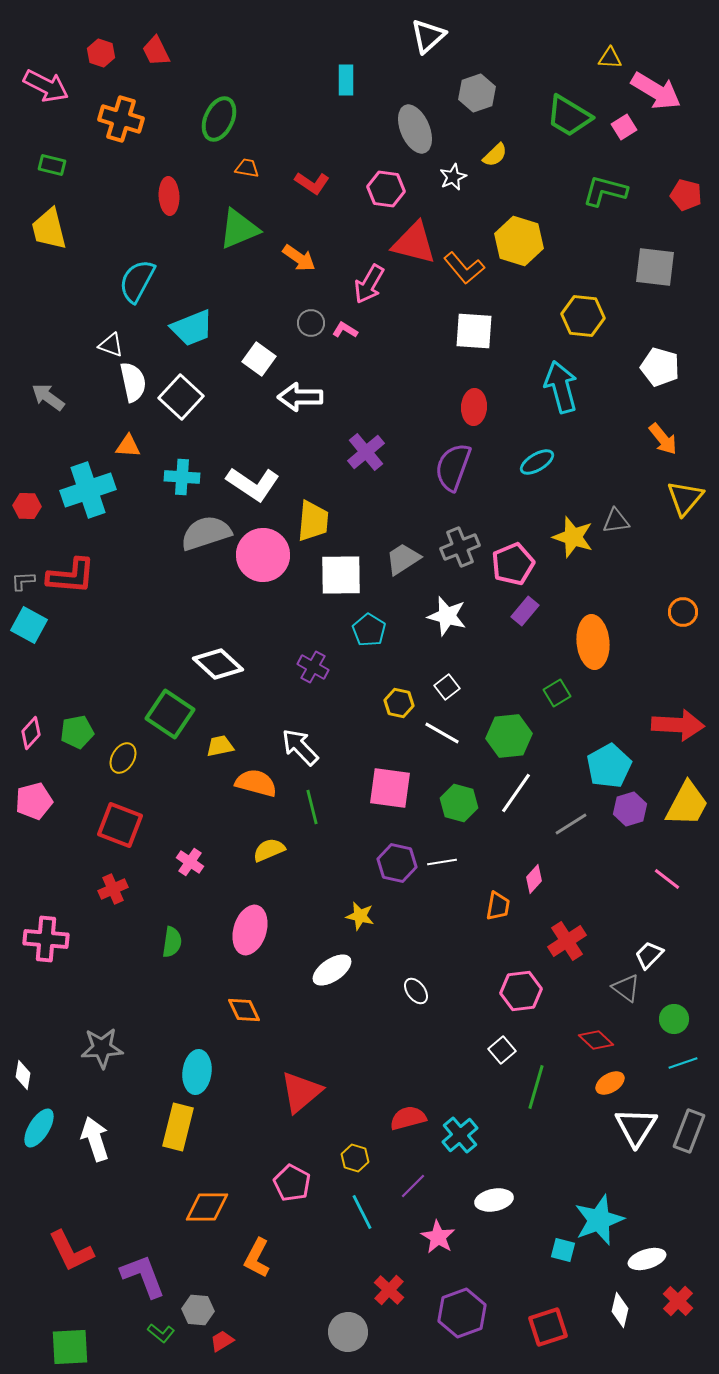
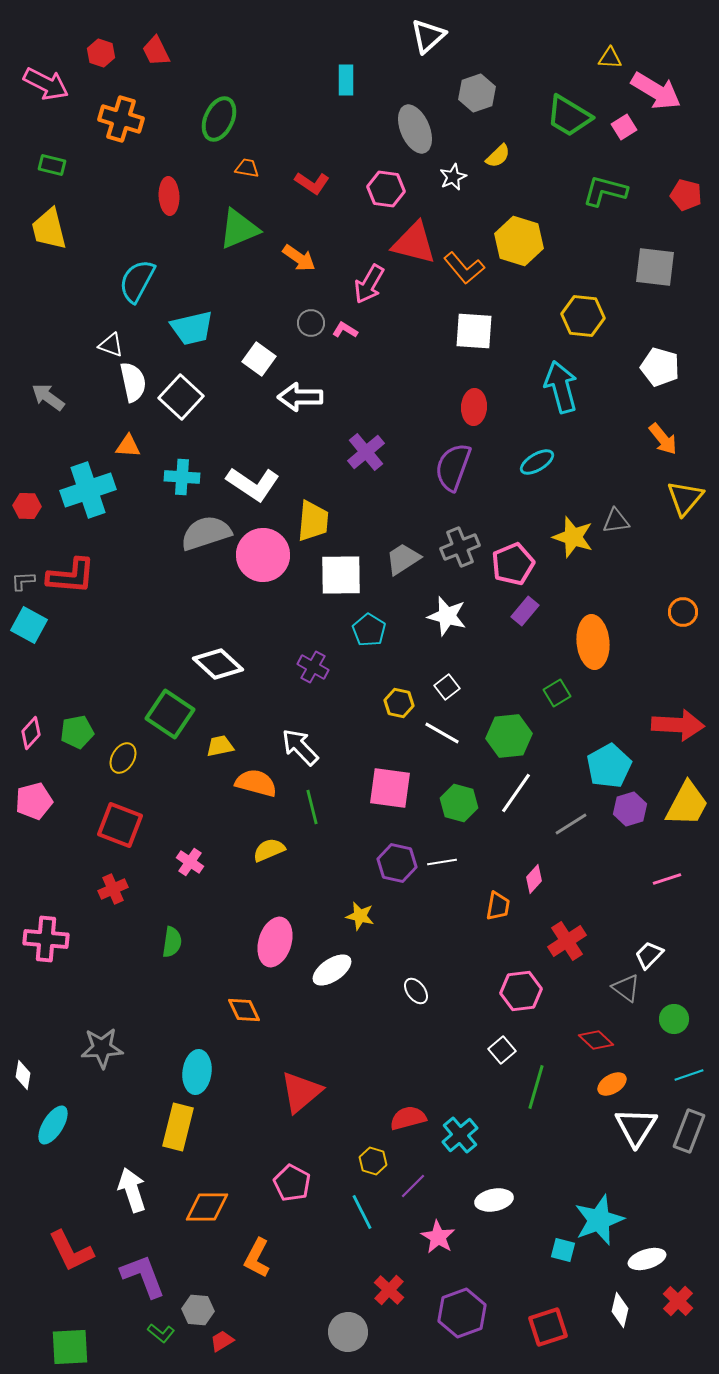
pink arrow at (46, 86): moved 2 px up
yellow semicircle at (495, 155): moved 3 px right, 1 px down
cyan trapezoid at (192, 328): rotated 9 degrees clockwise
pink line at (667, 879): rotated 56 degrees counterclockwise
pink ellipse at (250, 930): moved 25 px right, 12 px down
cyan line at (683, 1063): moved 6 px right, 12 px down
orange ellipse at (610, 1083): moved 2 px right, 1 px down
cyan ellipse at (39, 1128): moved 14 px right, 3 px up
white arrow at (95, 1139): moved 37 px right, 51 px down
yellow hexagon at (355, 1158): moved 18 px right, 3 px down
